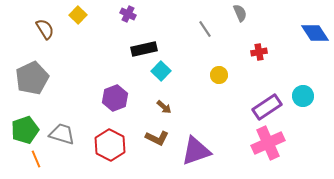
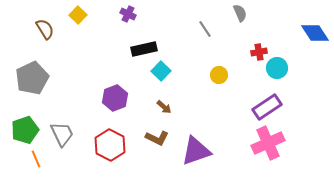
cyan circle: moved 26 px left, 28 px up
gray trapezoid: rotated 48 degrees clockwise
